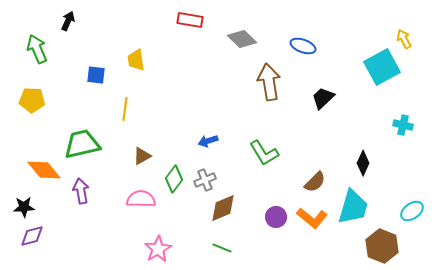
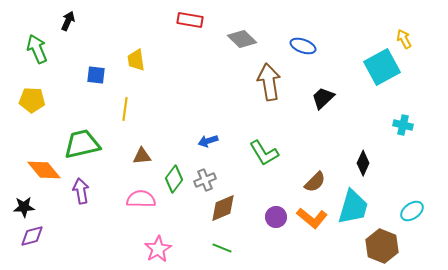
brown triangle: rotated 24 degrees clockwise
